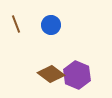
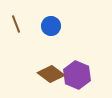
blue circle: moved 1 px down
